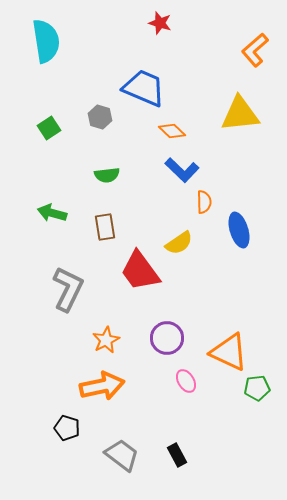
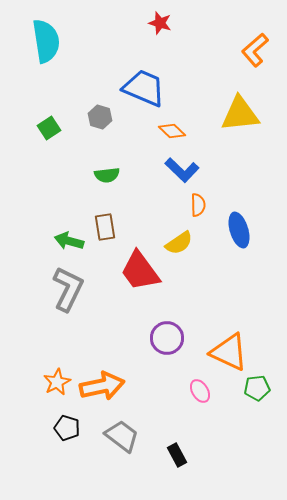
orange semicircle: moved 6 px left, 3 px down
green arrow: moved 17 px right, 28 px down
orange star: moved 49 px left, 42 px down
pink ellipse: moved 14 px right, 10 px down
gray trapezoid: moved 19 px up
